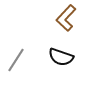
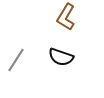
brown L-shape: moved 1 px up; rotated 12 degrees counterclockwise
